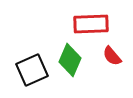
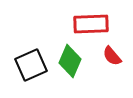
green diamond: moved 1 px down
black square: moved 1 px left, 5 px up
